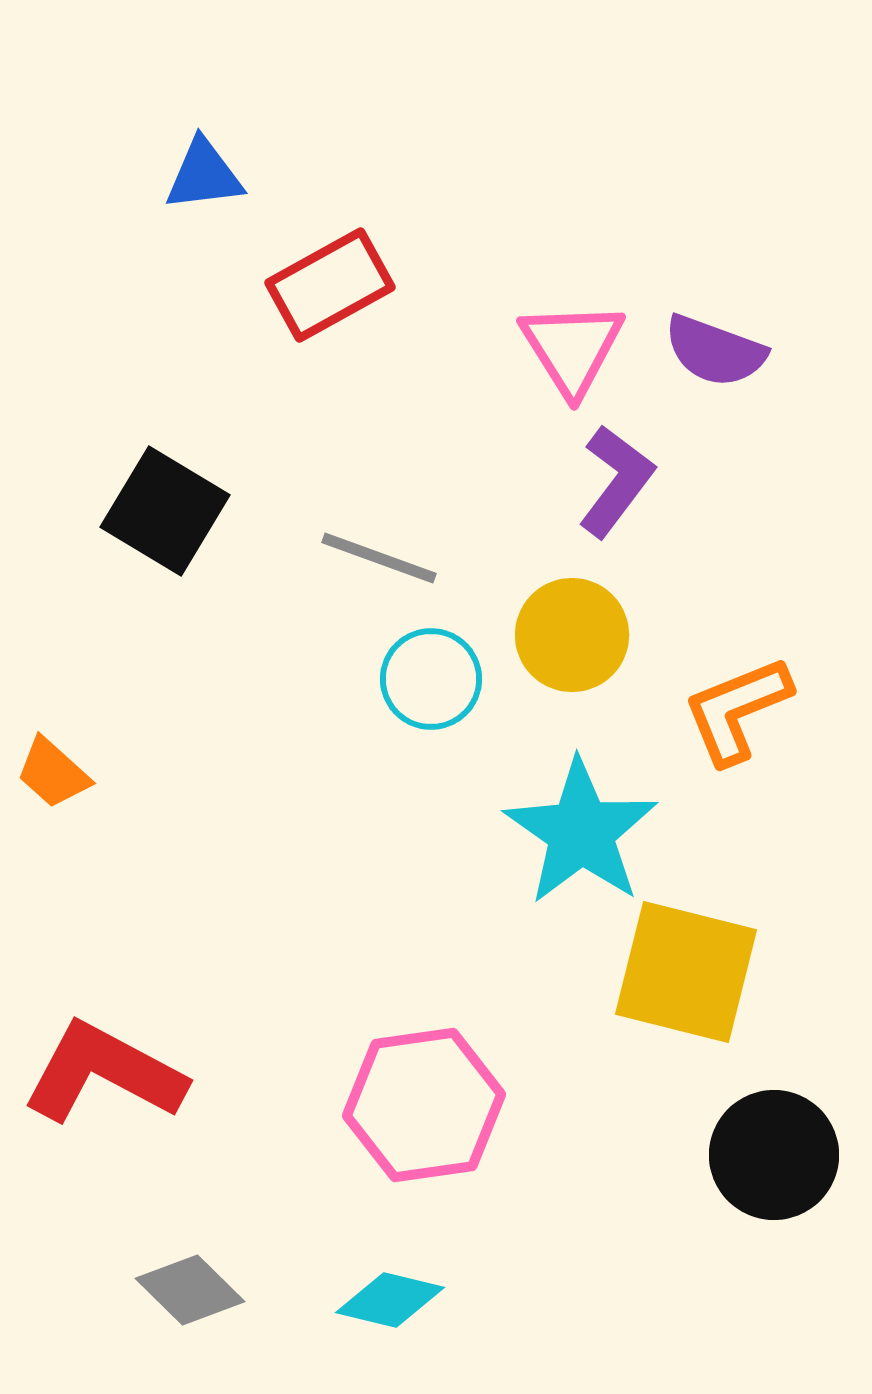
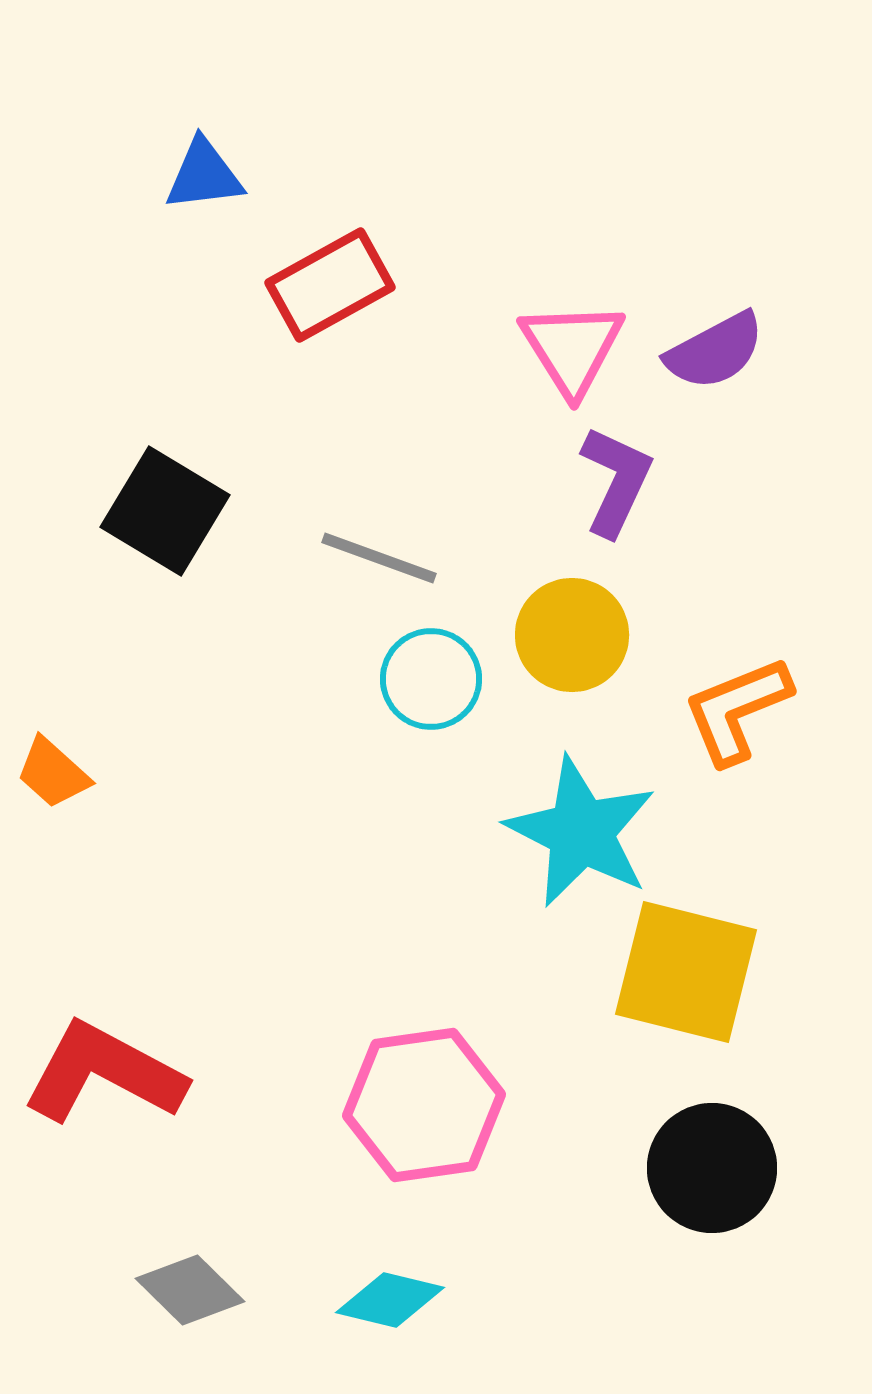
purple semicircle: rotated 48 degrees counterclockwise
purple L-shape: rotated 12 degrees counterclockwise
cyan star: rotated 8 degrees counterclockwise
black circle: moved 62 px left, 13 px down
